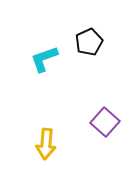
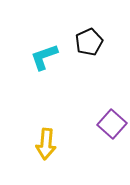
cyan L-shape: moved 2 px up
purple square: moved 7 px right, 2 px down
